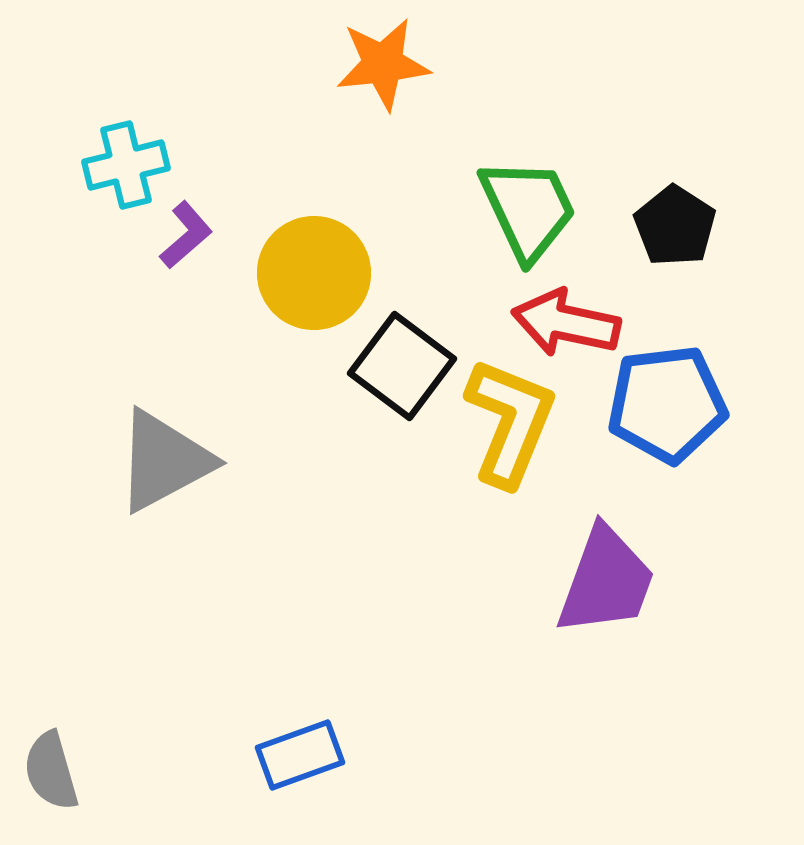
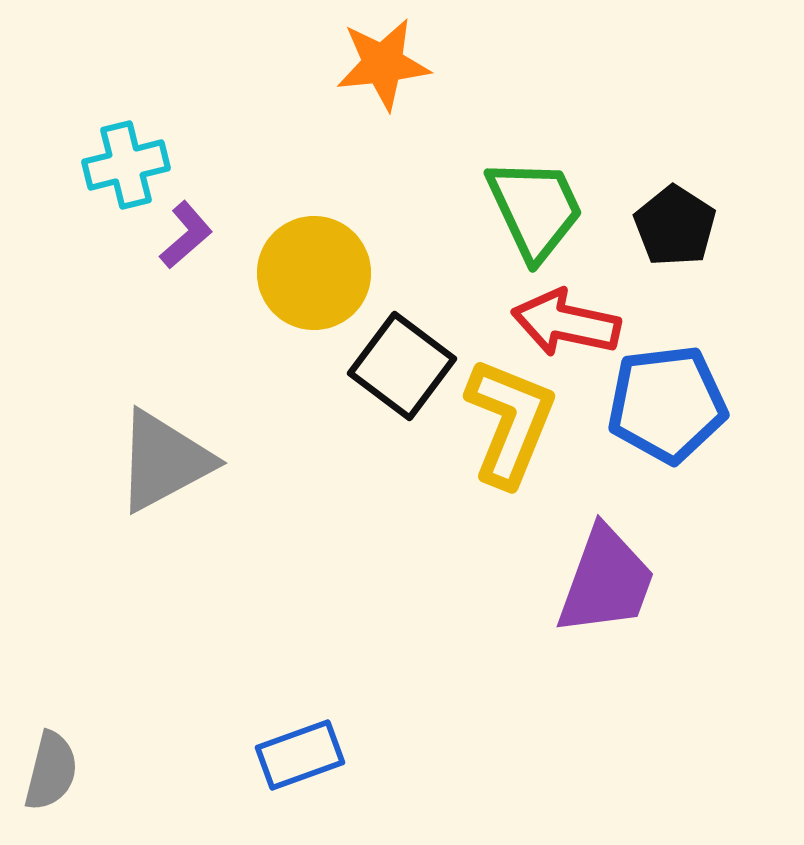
green trapezoid: moved 7 px right
gray semicircle: rotated 150 degrees counterclockwise
